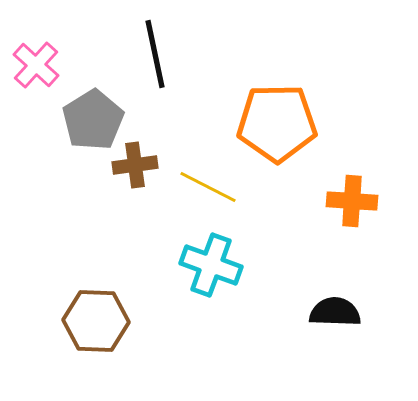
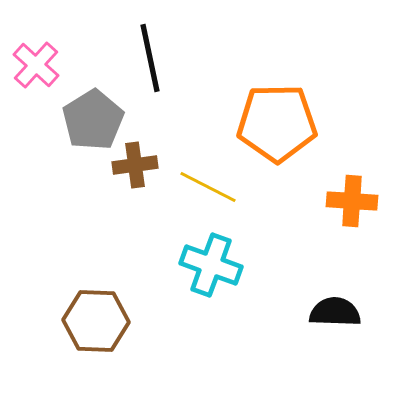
black line: moved 5 px left, 4 px down
